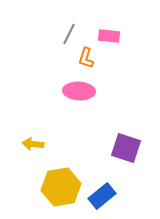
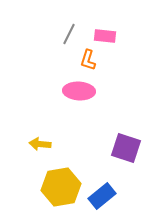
pink rectangle: moved 4 px left
orange L-shape: moved 2 px right, 2 px down
yellow arrow: moved 7 px right
